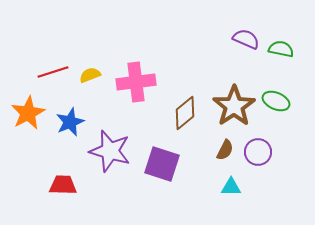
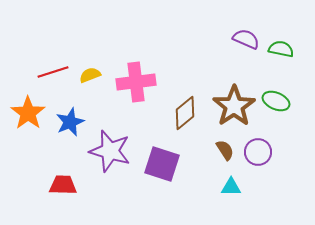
orange star: rotated 8 degrees counterclockwise
brown semicircle: rotated 60 degrees counterclockwise
